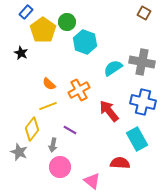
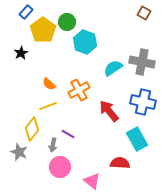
black star: rotated 16 degrees clockwise
purple line: moved 2 px left, 4 px down
